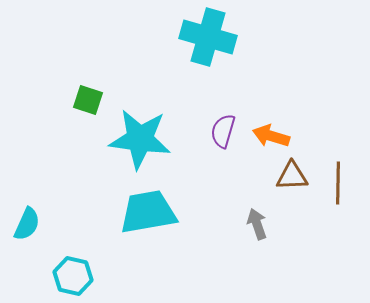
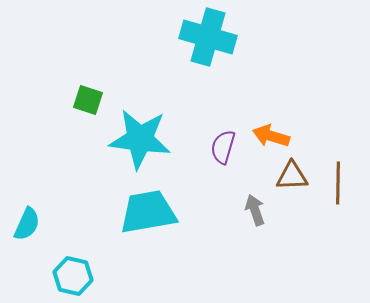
purple semicircle: moved 16 px down
gray arrow: moved 2 px left, 14 px up
